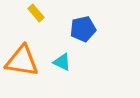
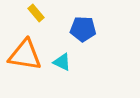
blue pentagon: rotated 15 degrees clockwise
orange triangle: moved 3 px right, 6 px up
